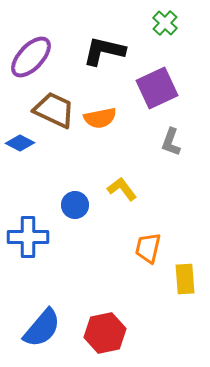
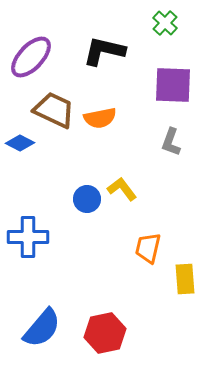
purple square: moved 16 px right, 3 px up; rotated 27 degrees clockwise
blue circle: moved 12 px right, 6 px up
